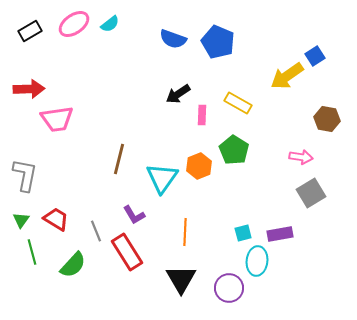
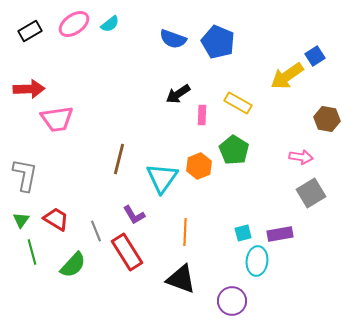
black triangle: rotated 40 degrees counterclockwise
purple circle: moved 3 px right, 13 px down
